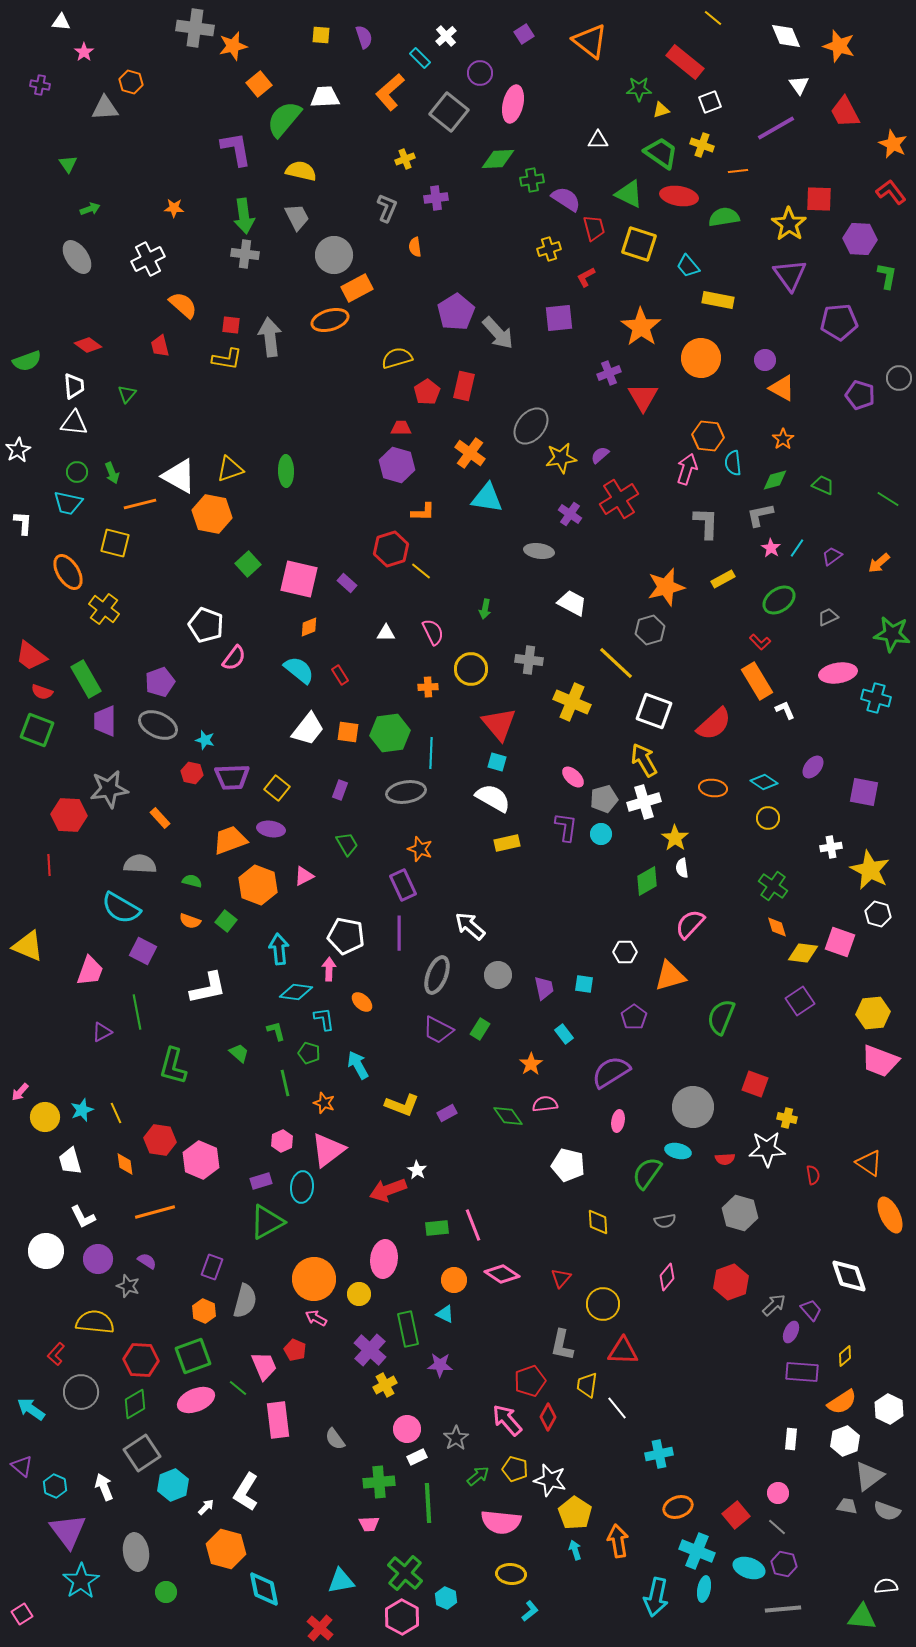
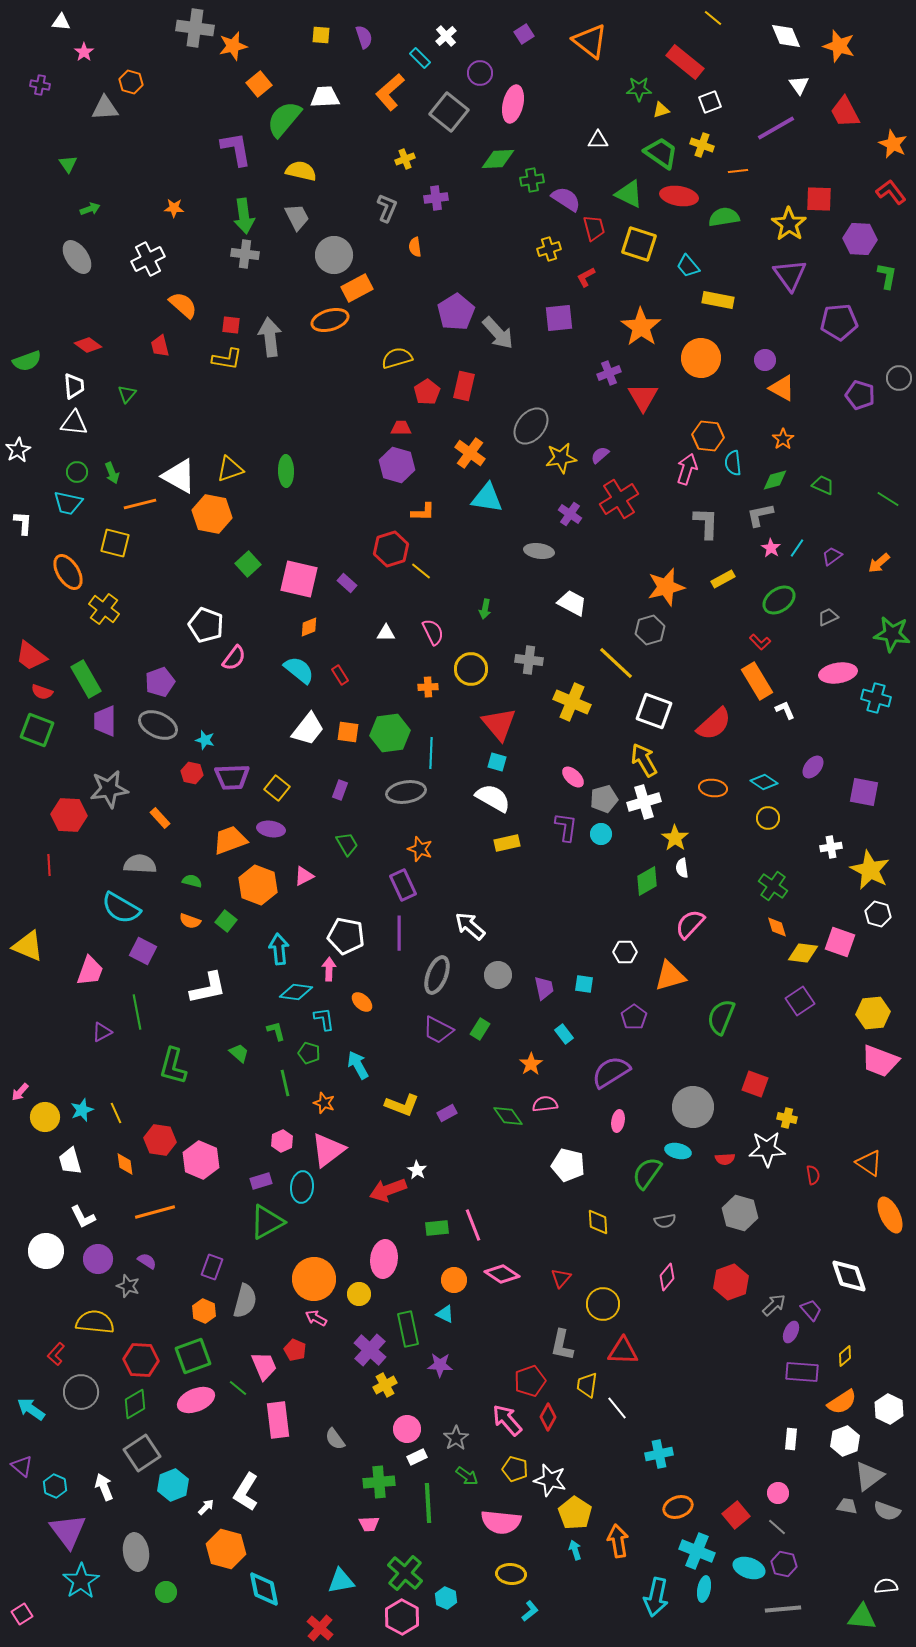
green arrow at (478, 1476): moved 11 px left; rotated 75 degrees clockwise
